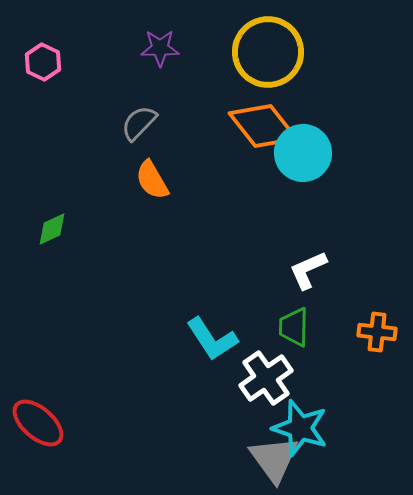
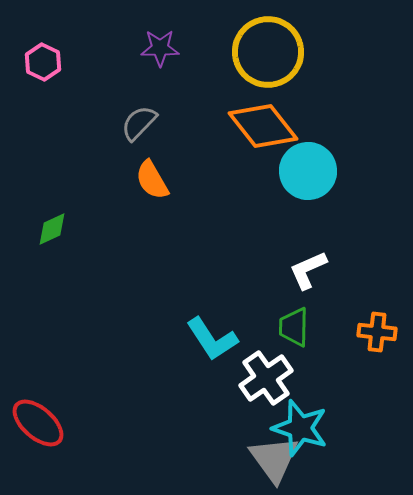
cyan circle: moved 5 px right, 18 px down
